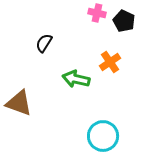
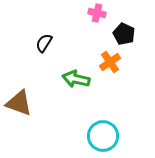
black pentagon: moved 13 px down
